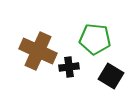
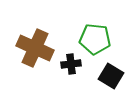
brown cross: moved 3 px left, 3 px up
black cross: moved 2 px right, 3 px up
